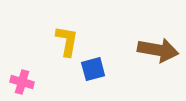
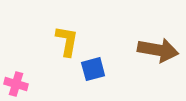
pink cross: moved 6 px left, 2 px down
